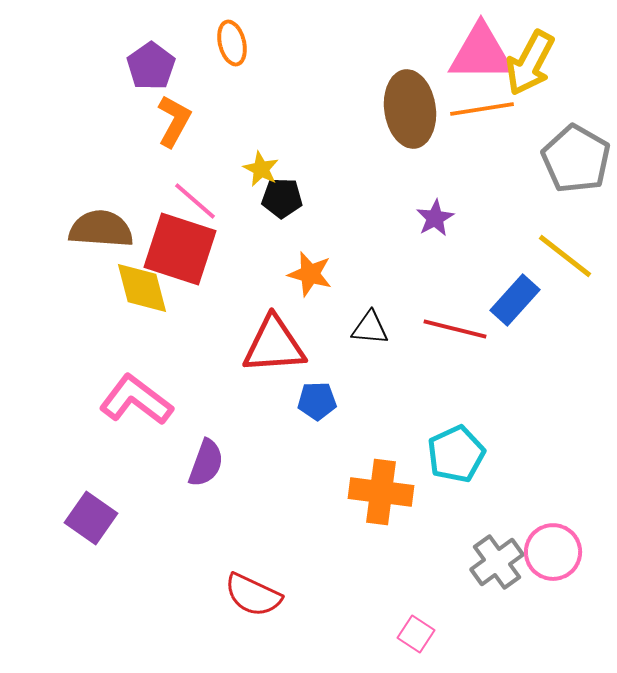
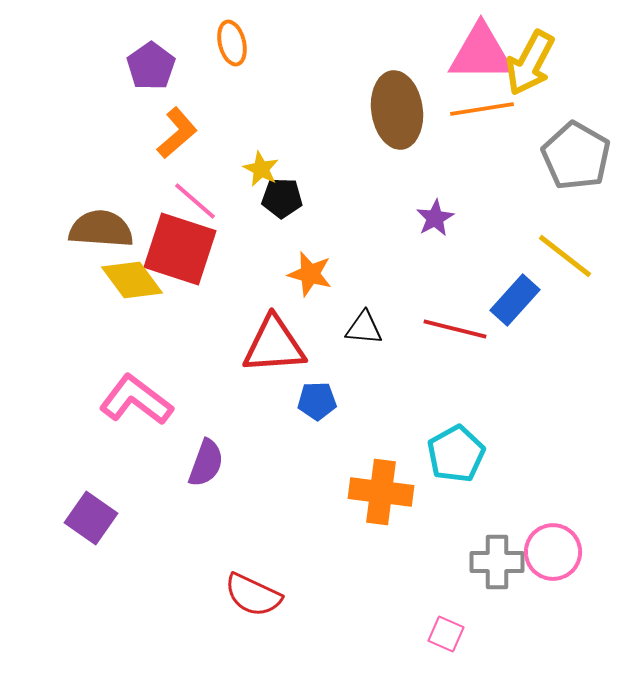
brown ellipse: moved 13 px left, 1 px down
orange L-shape: moved 3 px right, 12 px down; rotated 20 degrees clockwise
gray pentagon: moved 3 px up
yellow diamond: moved 10 px left, 8 px up; rotated 22 degrees counterclockwise
black triangle: moved 6 px left
cyan pentagon: rotated 4 degrees counterclockwise
gray cross: rotated 36 degrees clockwise
pink square: moved 30 px right; rotated 9 degrees counterclockwise
